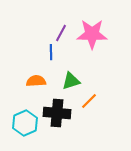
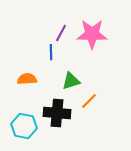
orange semicircle: moved 9 px left, 2 px up
cyan hexagon: moved 1 px left, 3 px down; rotated 25 degrees counterclockwise
